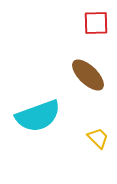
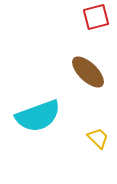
red square: moved 6 px up; rotated 12 degrees counterclockwise
brown ellipse: moved 3 px up
